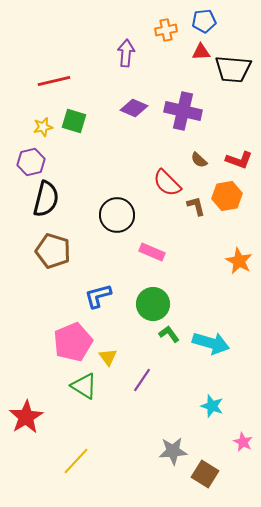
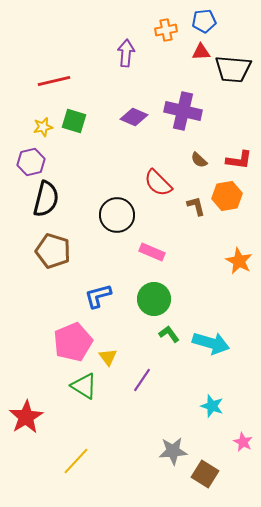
purple diamond: moved 9 px down
red L-shape: rotated 12 degrees counterclockwise
red semicircle: moved 9 px left
green circle: moved 1 px right, 5 px up
